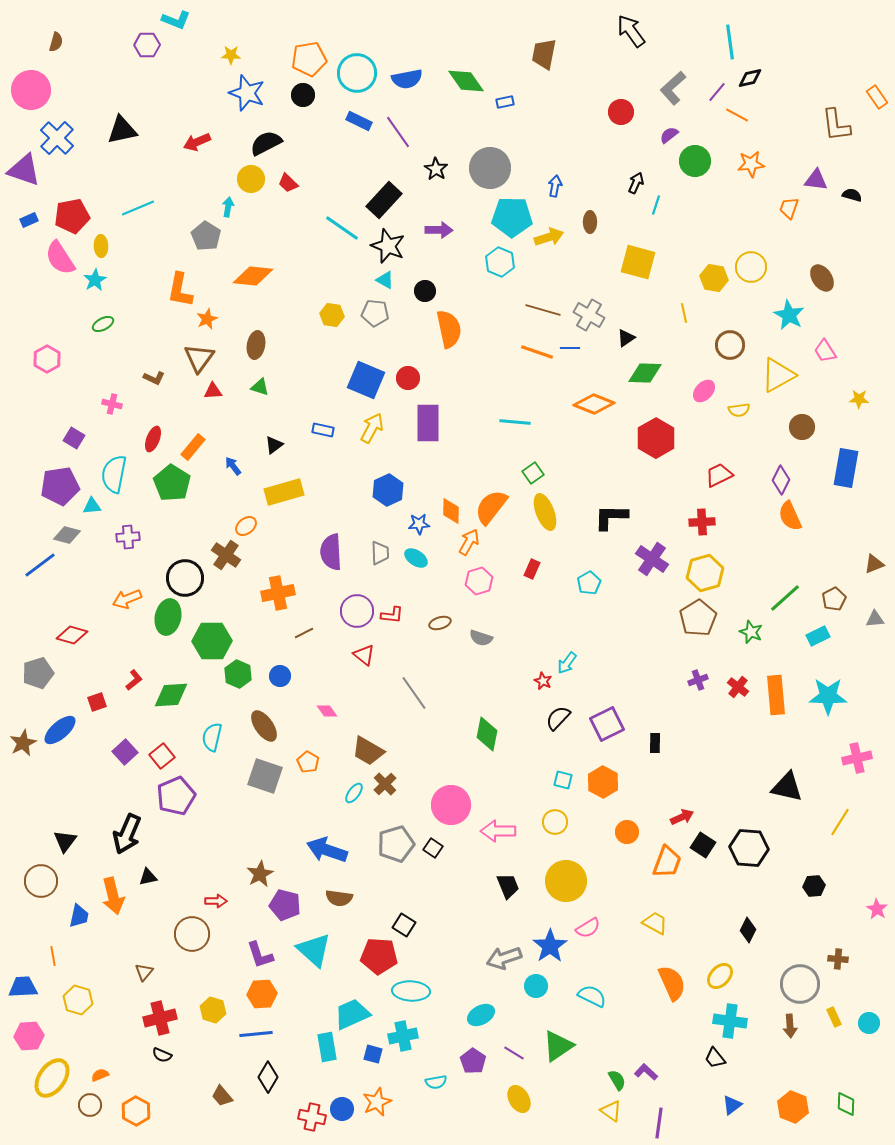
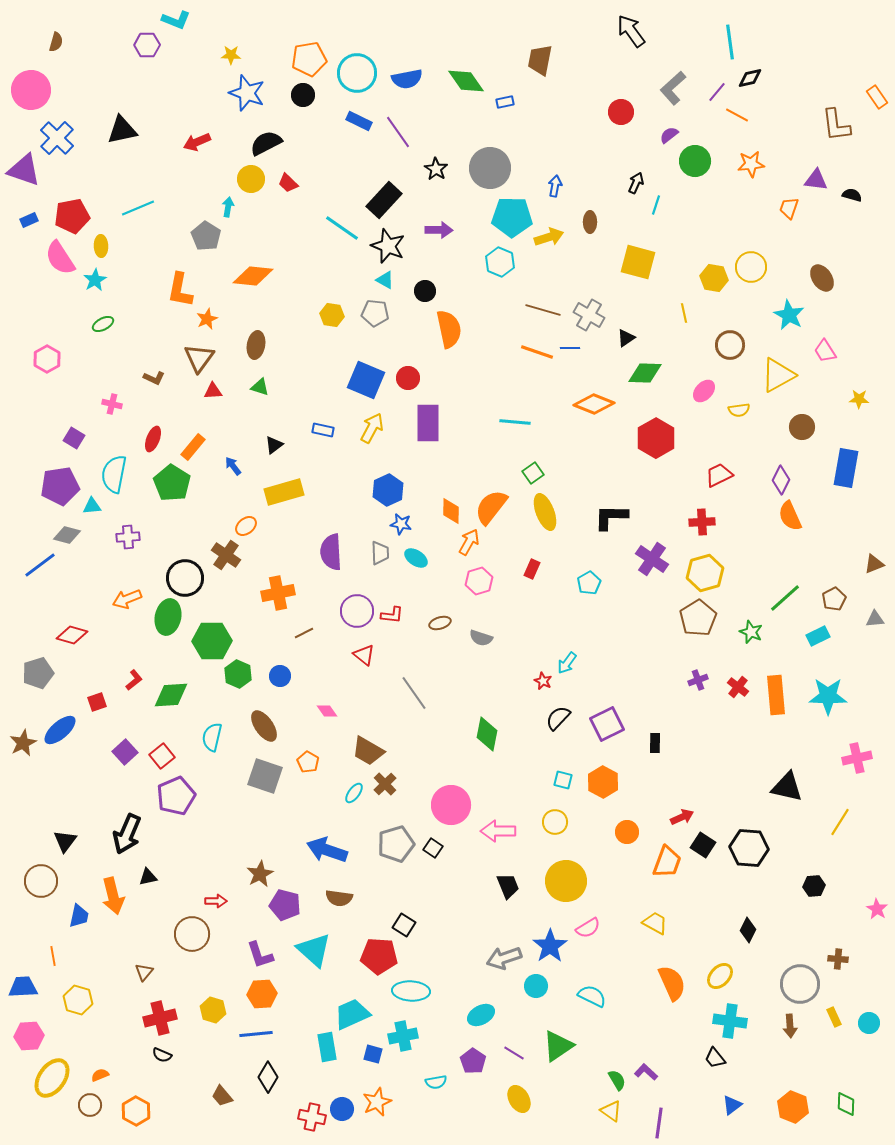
brown trapezoid at (544, 54): moved 4 px left, 6 px down
blue star at (419, 524): moved 18 px left; rotated 15 degrees clockwise
